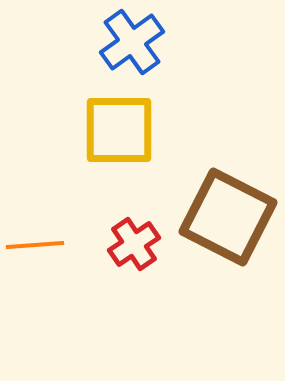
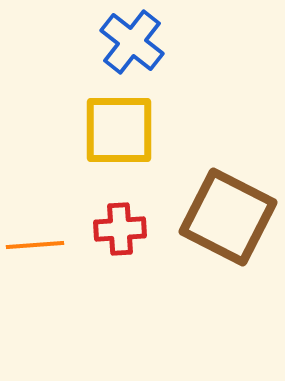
blue cross: rotated 16 degrees counterclockwise
red cross: moved 14 px left, 15 px up; rotated 30 degrees clockwise
